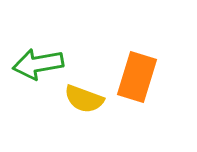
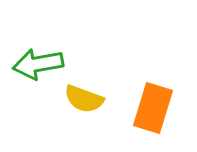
orange rectangle: moved 16 px right, 31 px down
